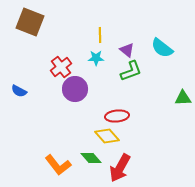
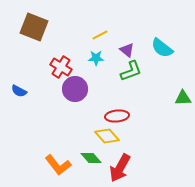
brown square: moved 4 px right, 5 px down
yellow line: rotated 63 degrees clockwise
red cross: rotated 20 degrees counterclockwise
